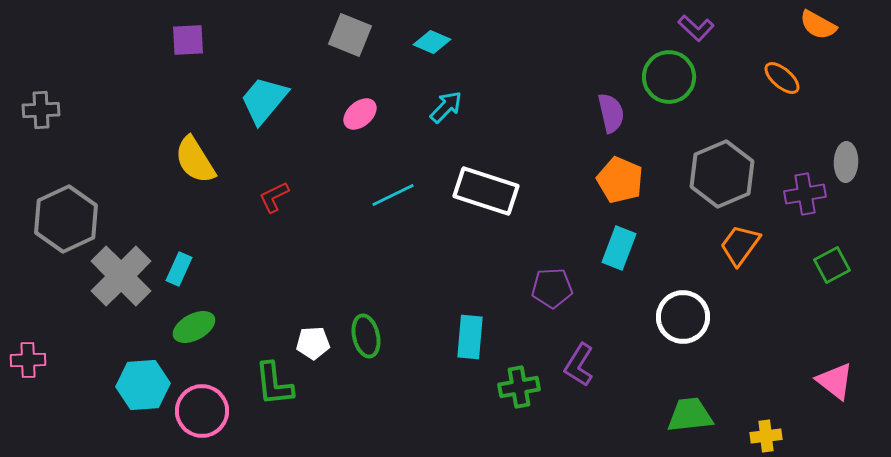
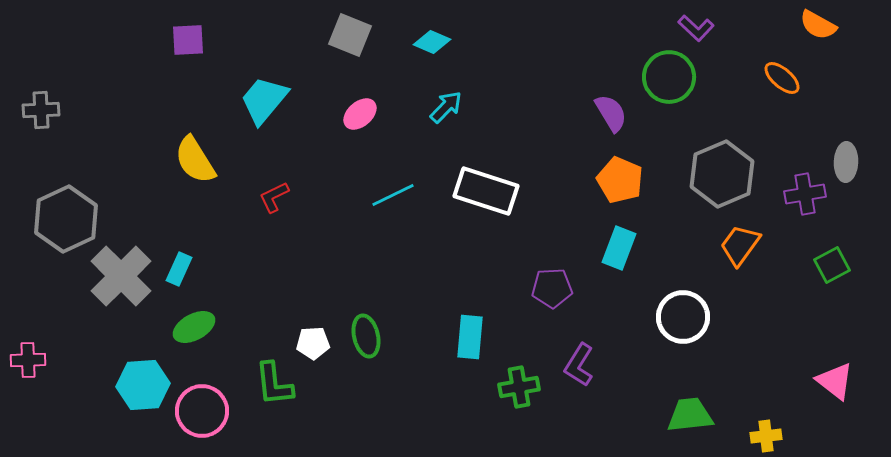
purple semicircle at (611, 113): rotated 18 degrees counterclockwise
